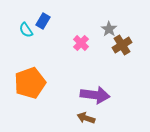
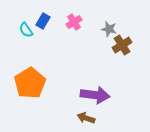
gray star: rotated 21 degrees counterclockwise
pink cross: moved 7 px left, 21 px up; rotated 14 degrees clockwise
orange pentagon: rotated 12 degrees counterclockwise
